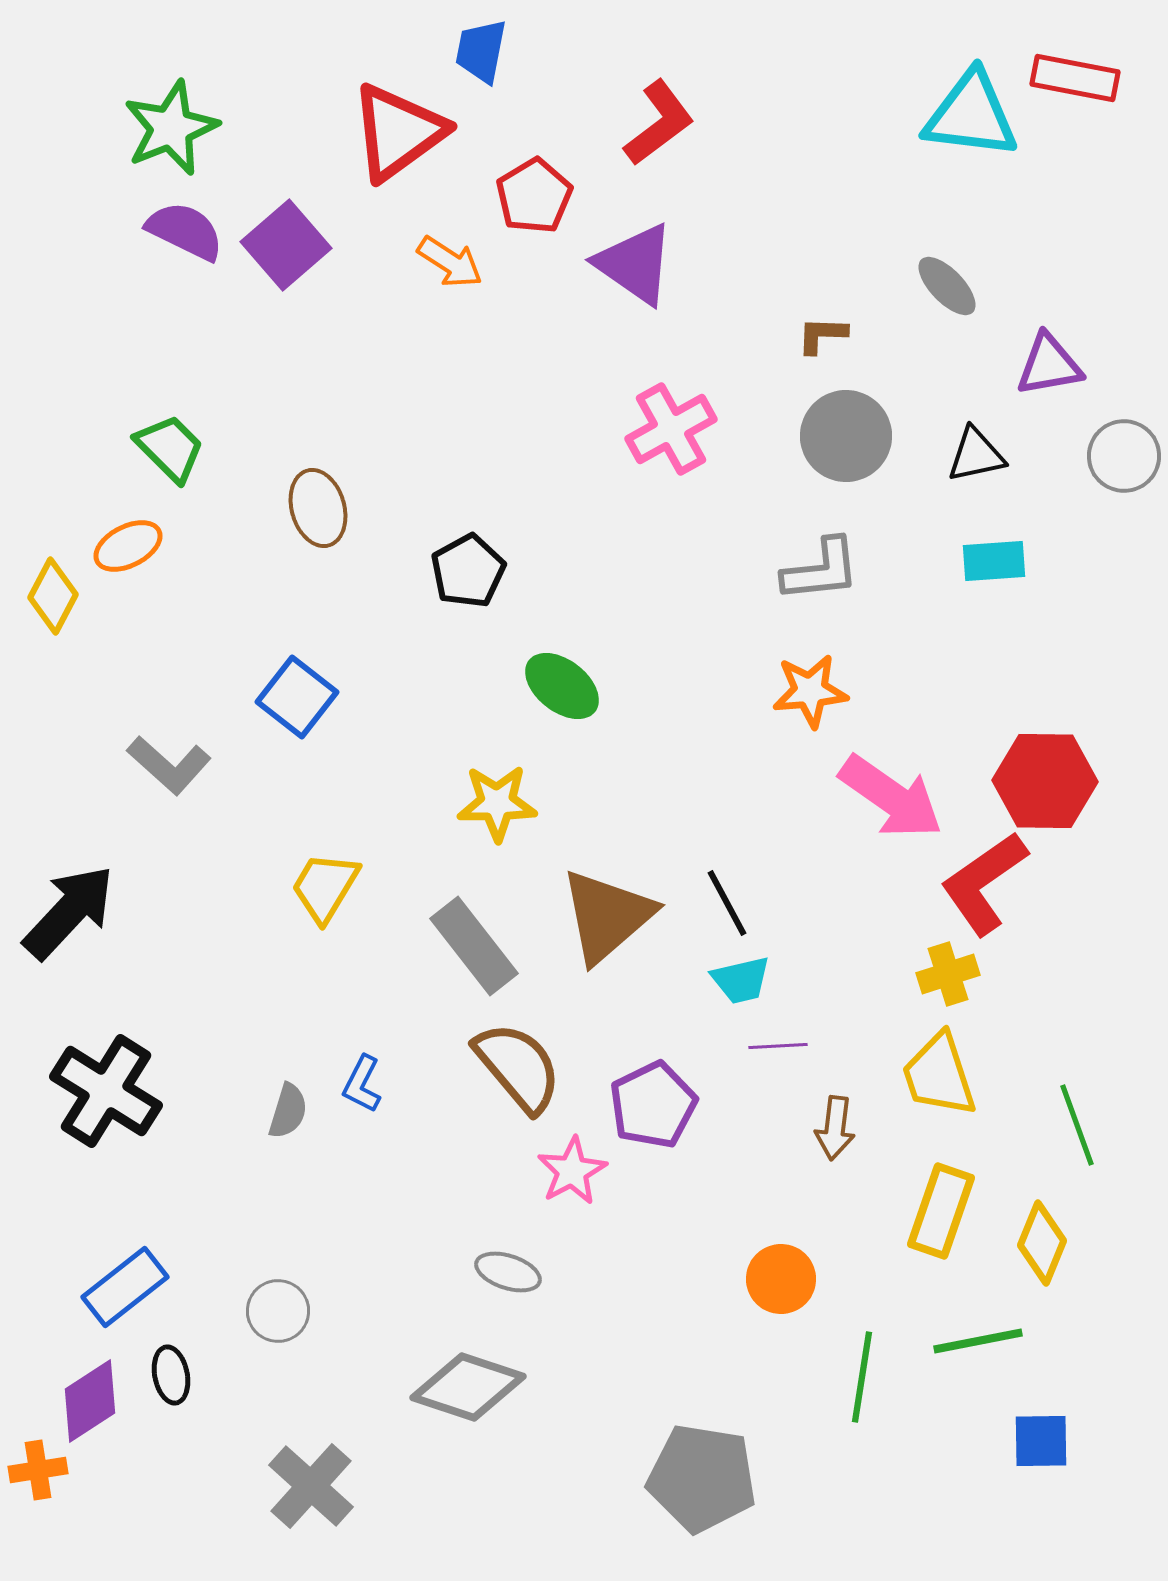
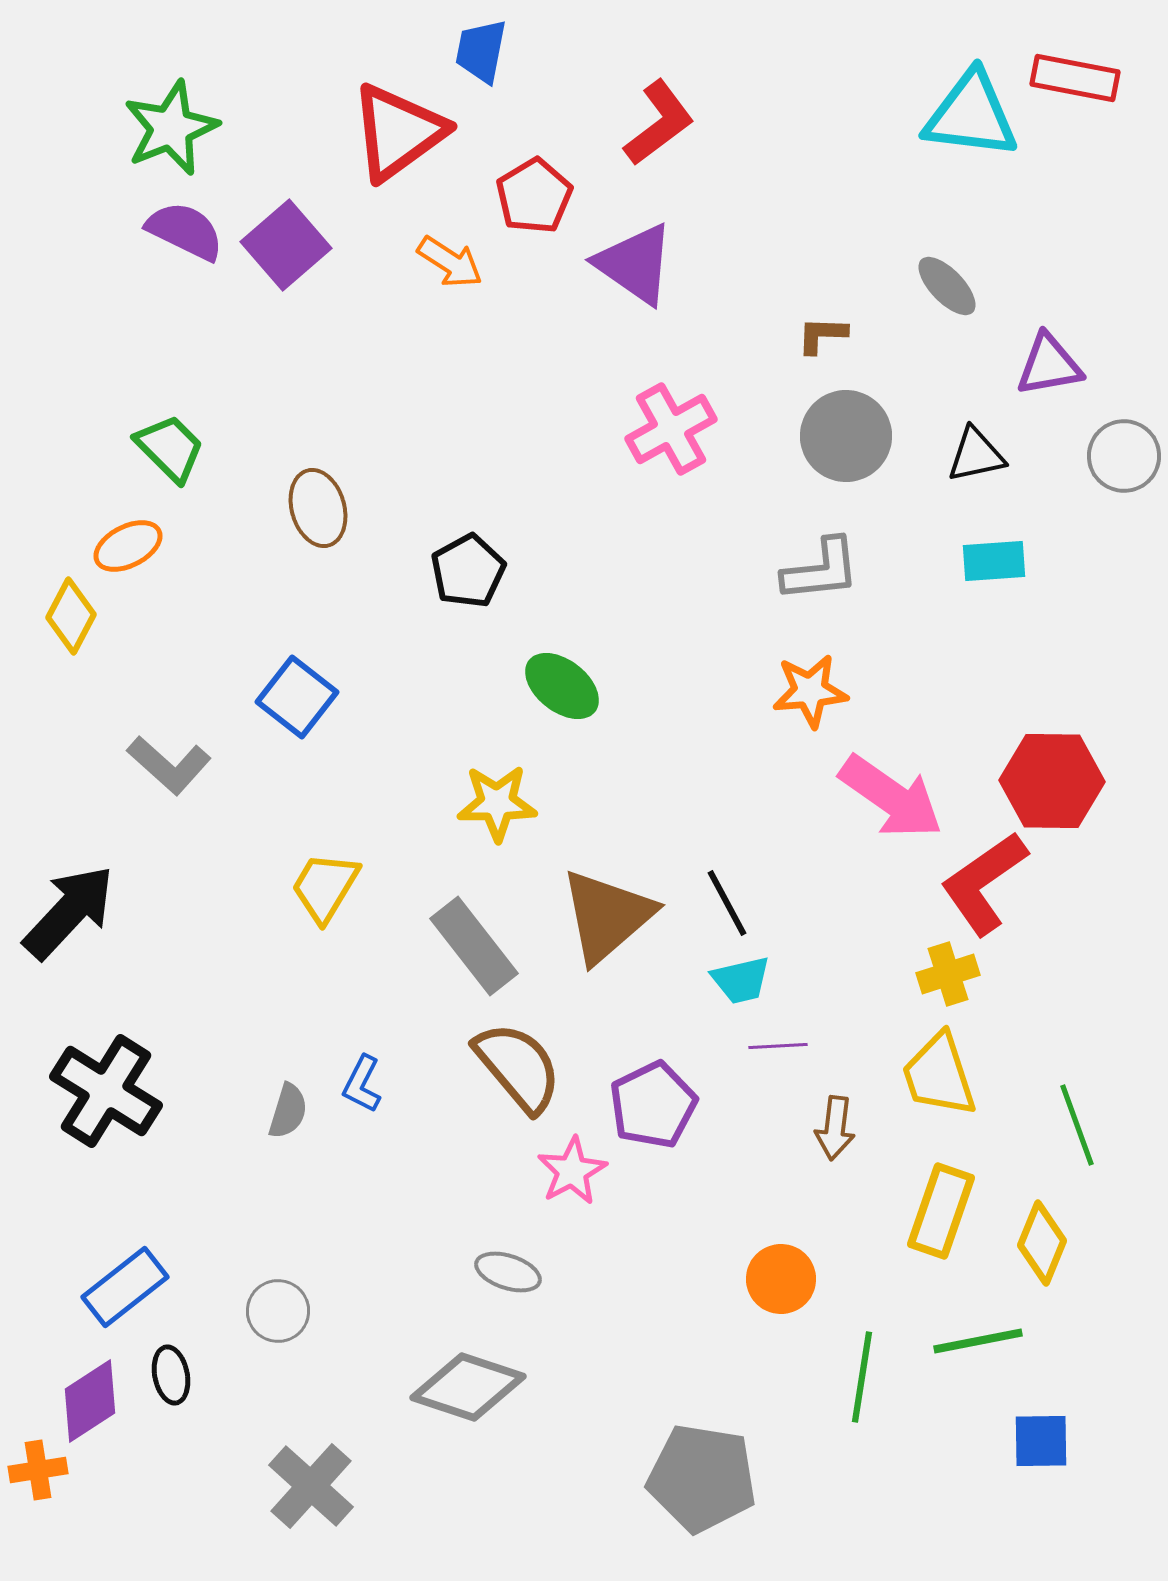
yellow diamond at (53, 596): moved 18 px right, 20 px down
red hexagon at (1045, 781): moved 7 px right
